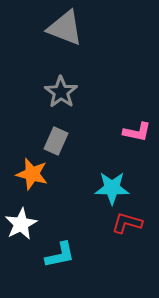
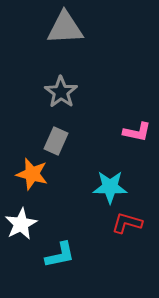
gray triangle: rotated 24 degrees counterclockwise
cyan star: moved 2 px left, 1 px up
